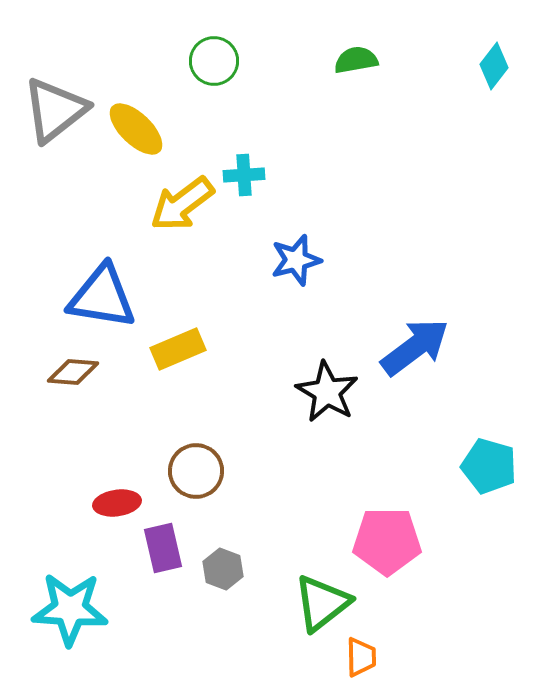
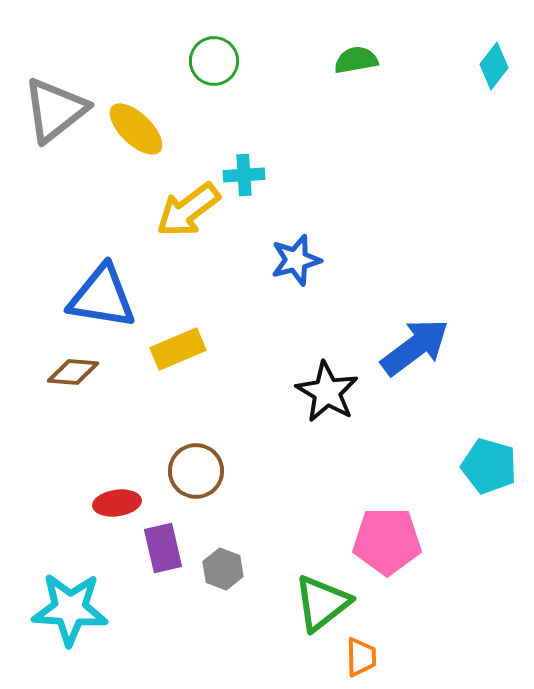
yellow arrow: moved 6 px right, 6 px down
